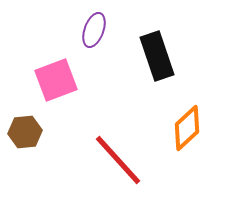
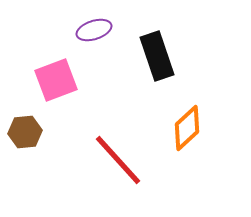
purple ellipse: rotated 52 degrees clockwise
